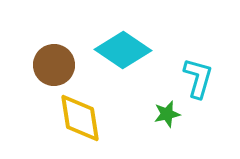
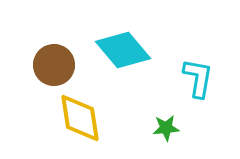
cyan diamond: rotated 16 degrees clockwise
cyan L-shape: rotated 6 degrees counterclockwise
green star: moved 1 px left, 14 px down; rotated 8 degrees clockwise
